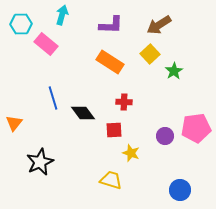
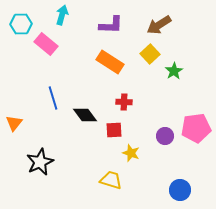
black diamond: moved 2 px right, 2 px down
